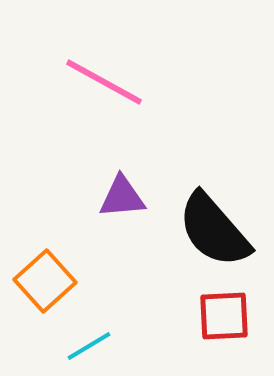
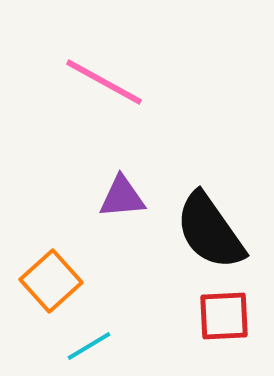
black semicircle: moved 4 px left, 1 px down; rotated 6 degrees clockwise
orange square: moved 6 px right
